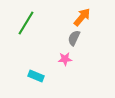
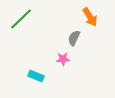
orange arrow: moved 8 px right; rotated 108 degrees clockwise
green line: moved 5 px left, 4 px up; rotated 15 degrees clockwise
pink star: moved 2 px left
